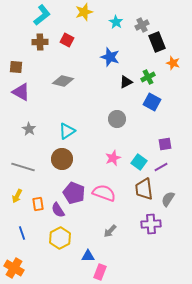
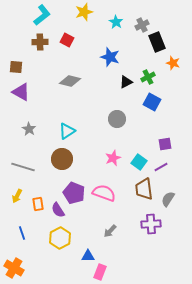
gray diamond: moved 7 px right
